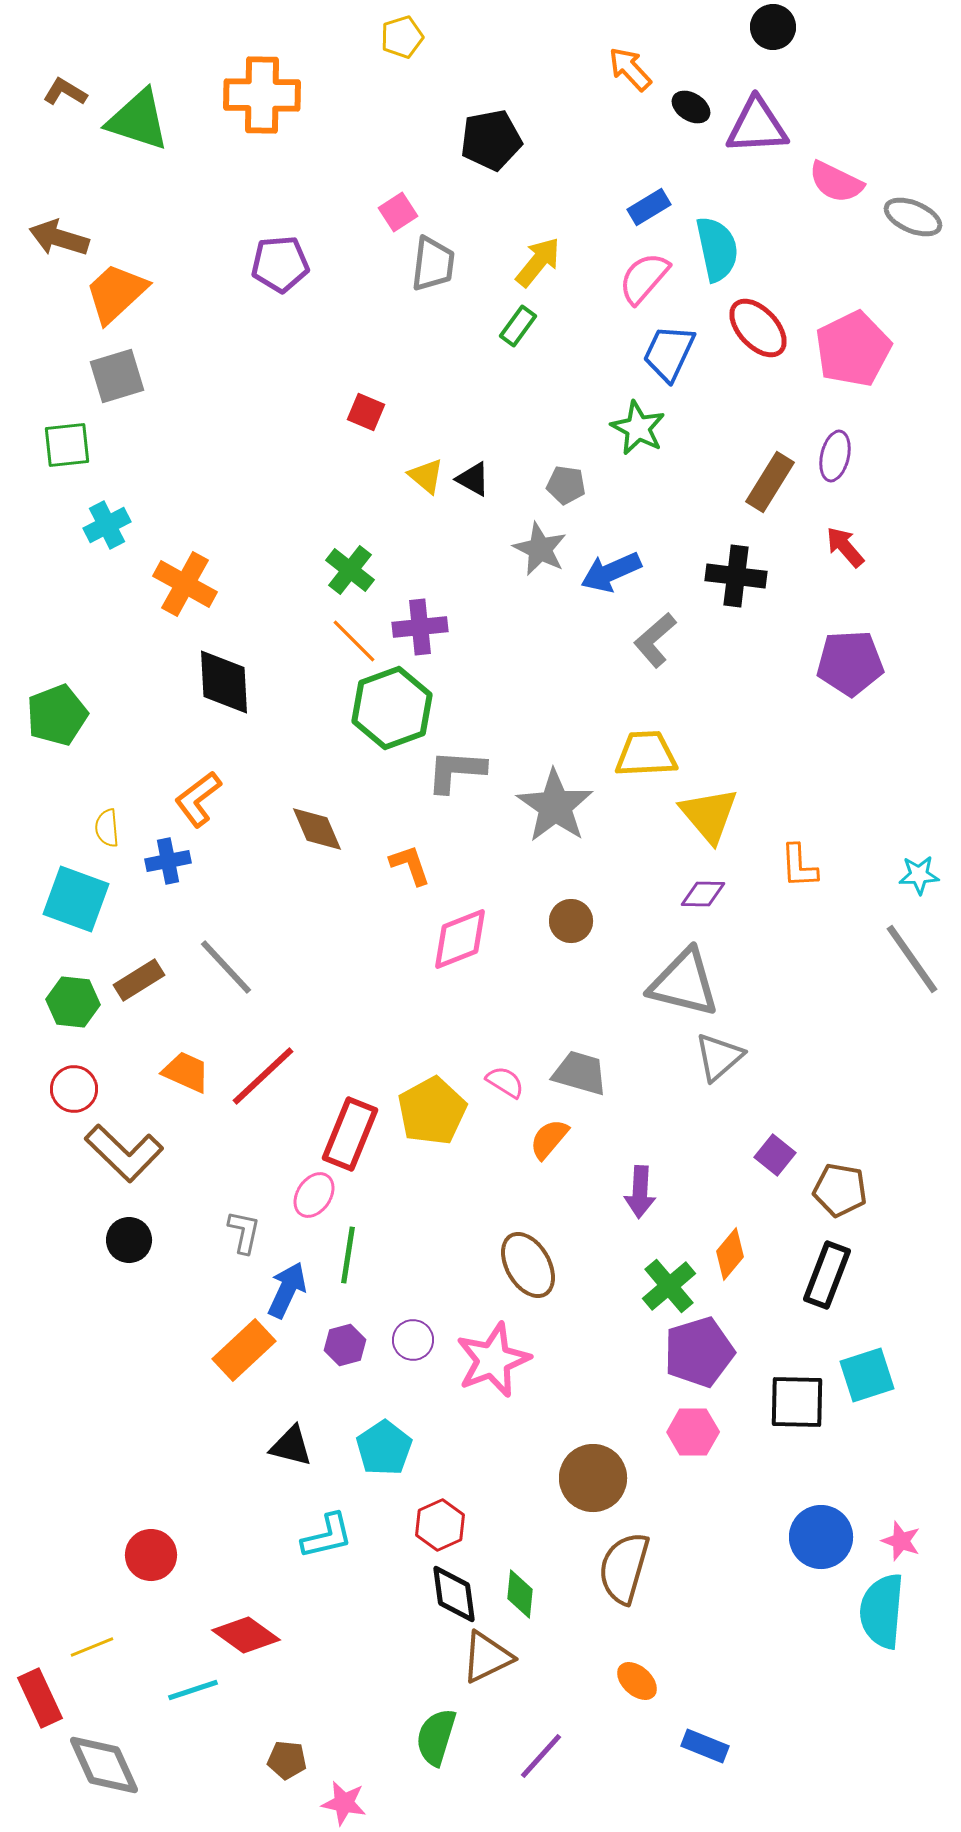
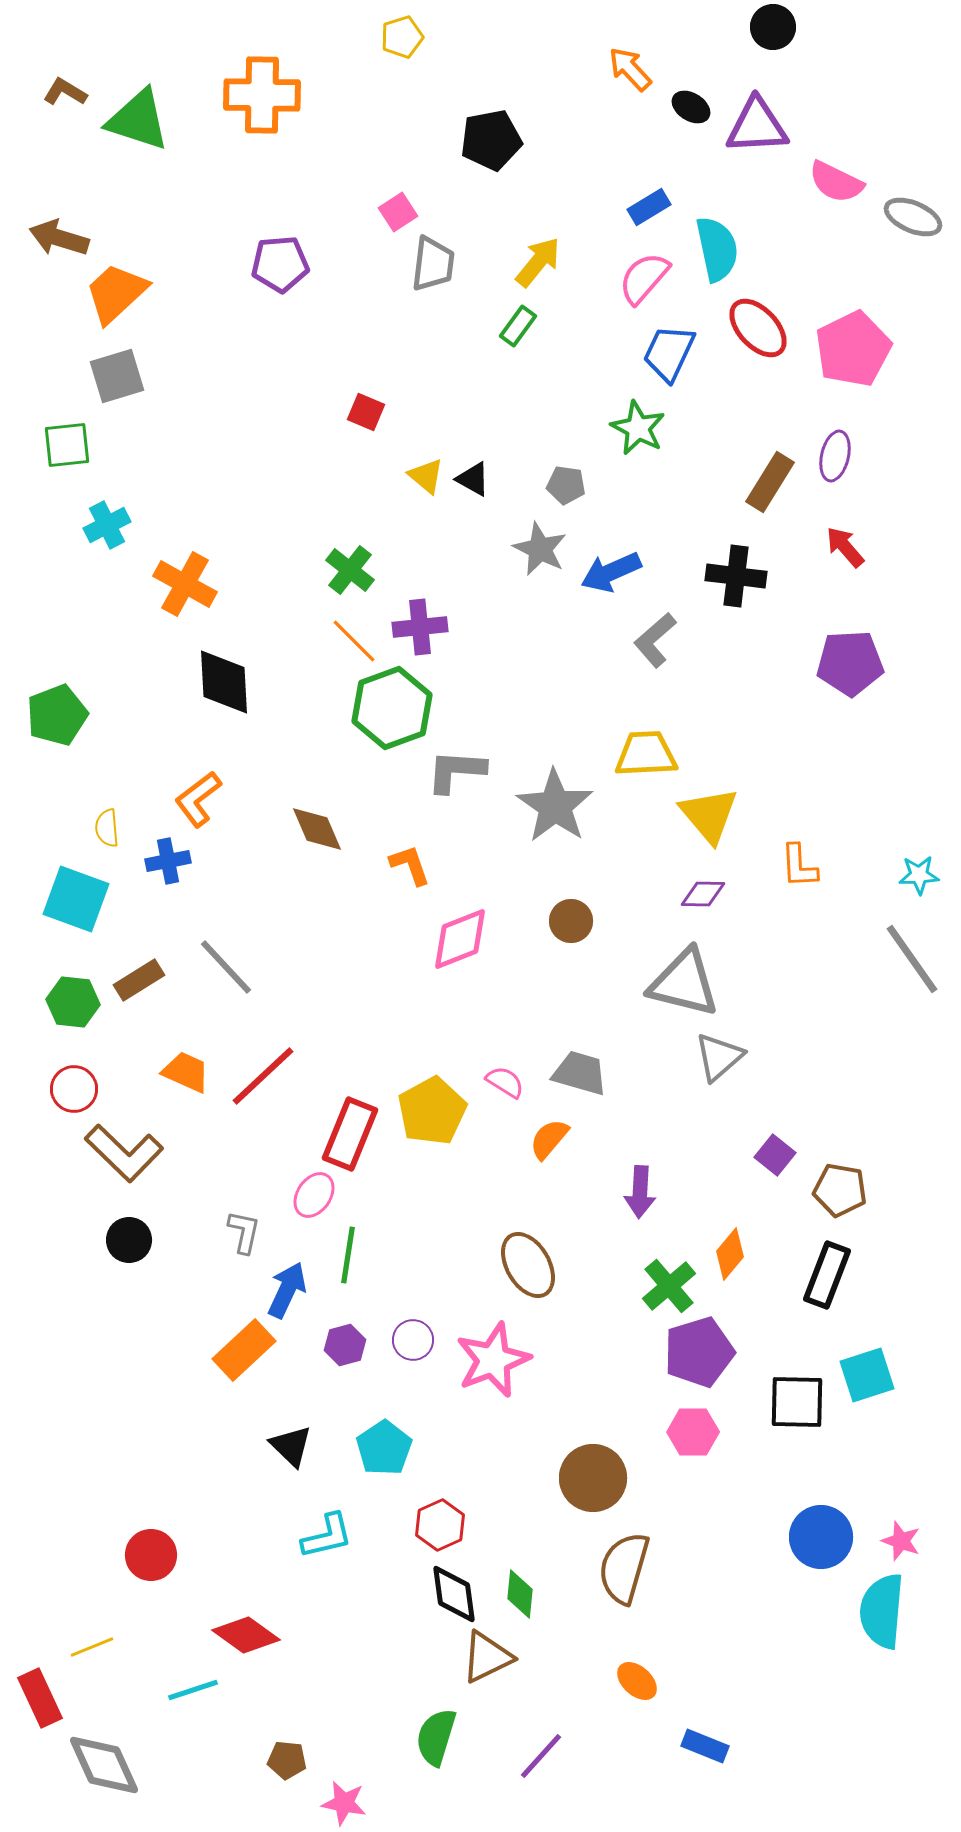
black triangle at (291, 1446): rotated 30 degrees clockwise
